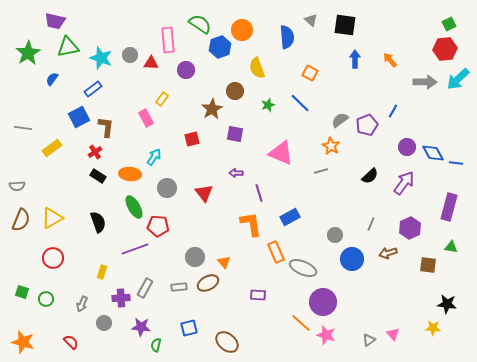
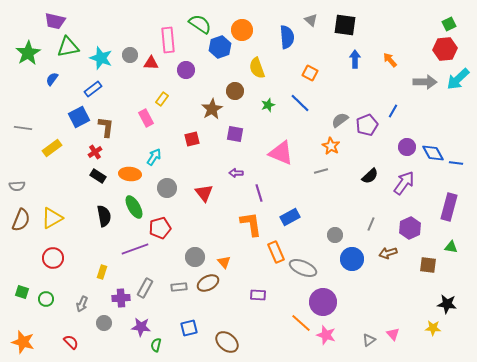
black semicircle at (98, 222): moved 6 px right, 6 px up; rotated 10 degrees clockwise
red pentagon at (158, 226): moved 2 px right, 2 px down; rotated 20 degrees counterclockwise
